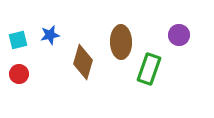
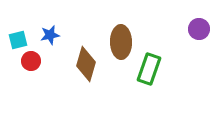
purple circle: moved 20 px right, 6 px up
brown diamond: moved 3 px right, 2 px down
red circle: moved 12 px right, 13 px up
